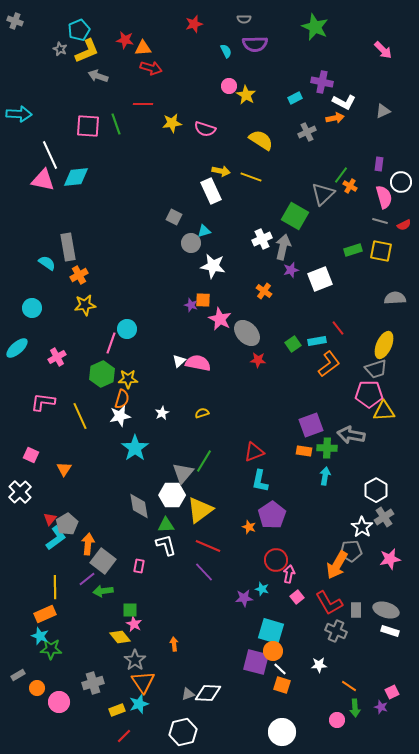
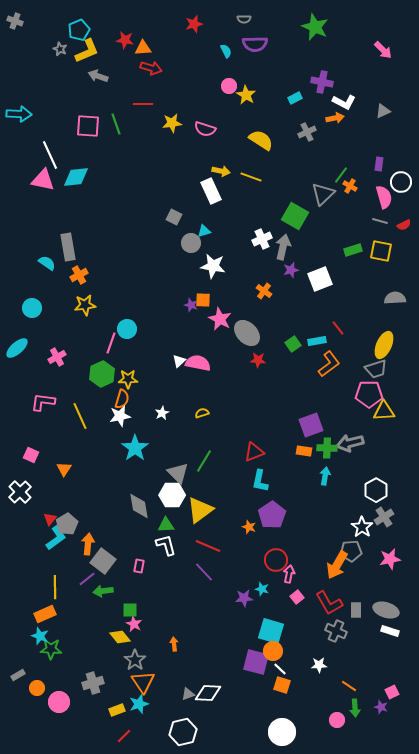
gray arrow at (351, 435): moved 1 px left, 8 px down; rotated 24 degrees counterclockwise
gray triangle at (183, 473): moved 5 px left; rotated 25 degrees counterclockwise
